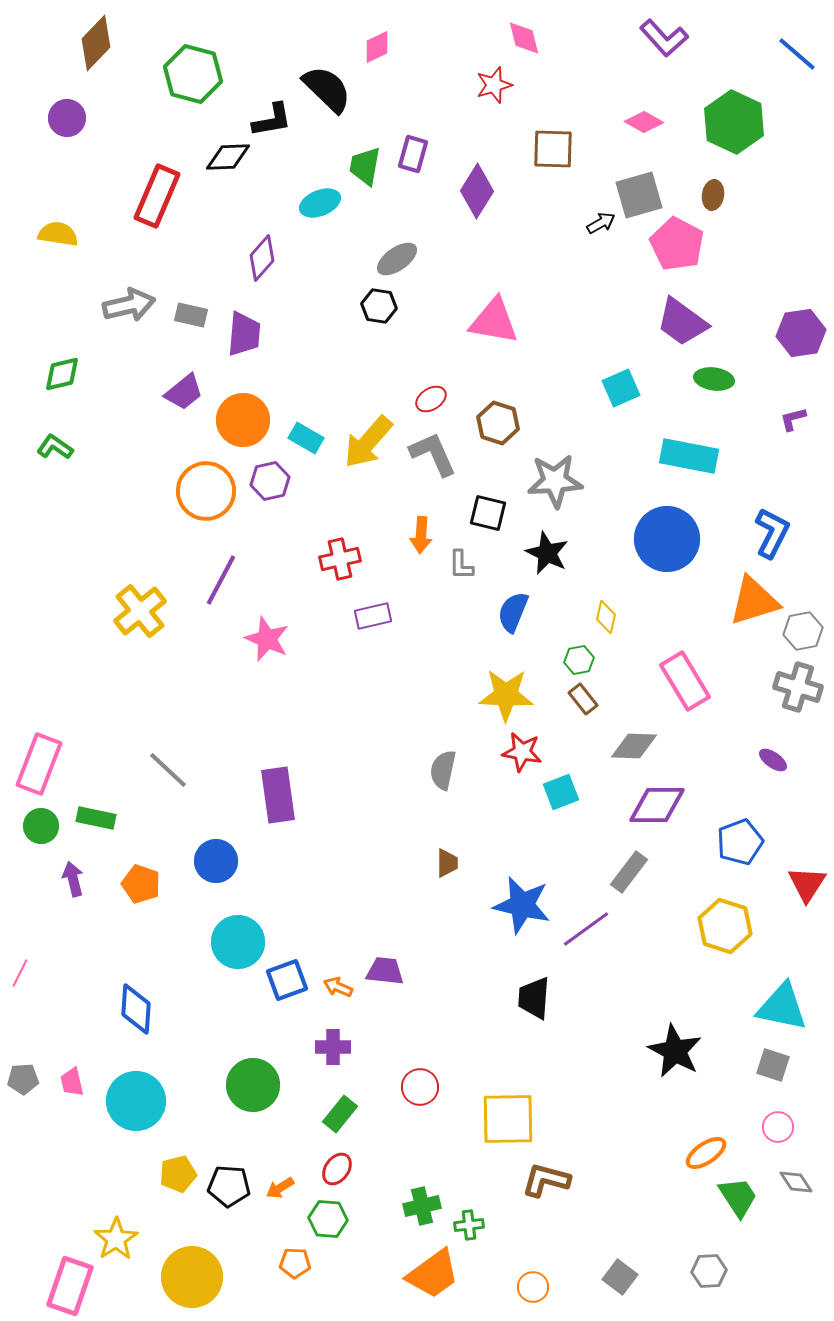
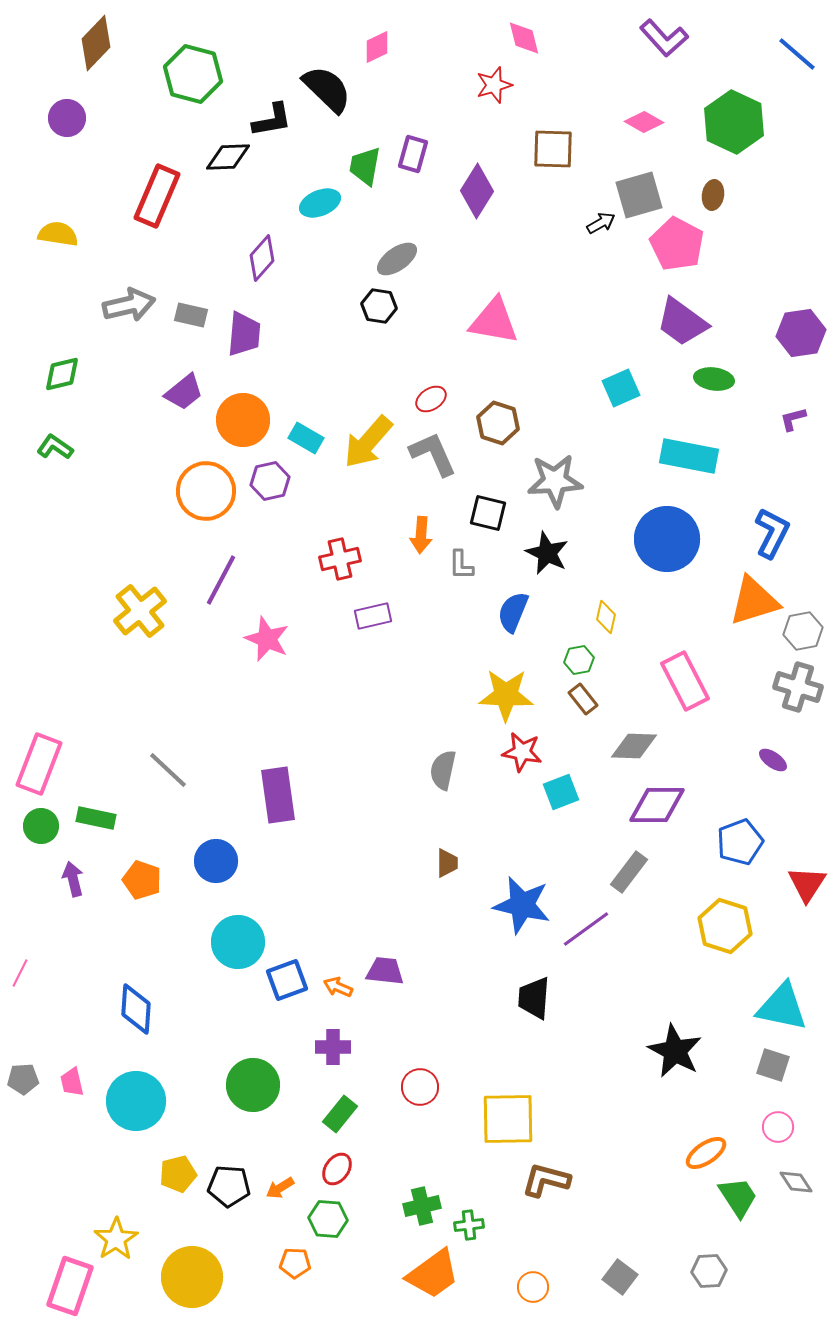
pink rectangle at (685, 681): rotated 4 degrees clockwise
orange pentagon at (141, 884): moved 1 px right, 4 px up
